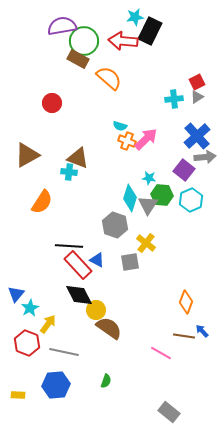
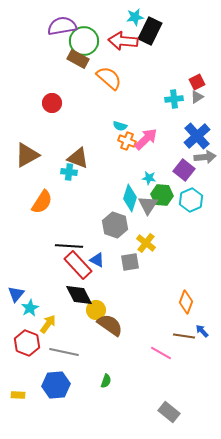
brown semicircle at (109, 328): moved 1 px right, 3 px up
